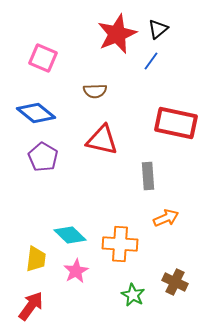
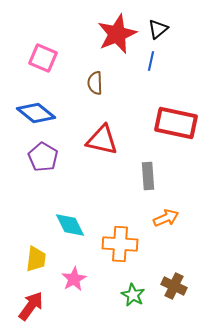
blue line: rotated 24 degrees counterclockwise
brown semicircle: moved 8 px up; rotated 90 degrees clockwise
cyan diamond: moved 10 px up; rotated 20 degrees clockwise
pink star: moved 2 px left, 8 px down
brown cross: moved 1 px left, 4 px down
